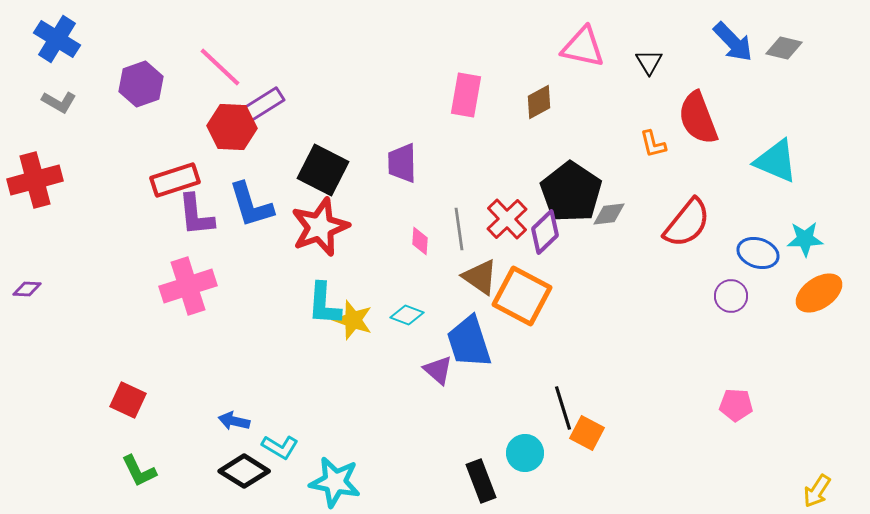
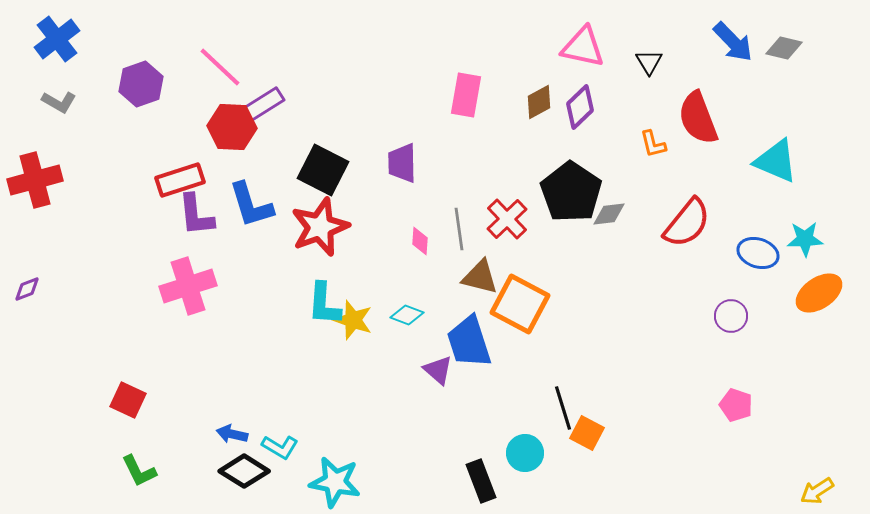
blue cross at (57, 39): rotated 21 degrees clockwise
red rectangle at (175, 180): moved 5 px right
purple diamond at (545, 232): moved 35 px right, 125 px up
brown triangle at (480, 277): rotated 21 degrees counterclockwise
purple diamond at (27, 289): rotated 24 degrees counterclockwise
orange square at (522, 296): moved 2 px left, 8 px down
purple circle at (731, 296): moved 20 px down
pink pentagon at (736, 405): rotated 16 degrees clockwise
blue arrow at (234, 421): moved 2 px left, 13 px down
yellow arrow at (817, 491): rotated 24 degrees clockwise
